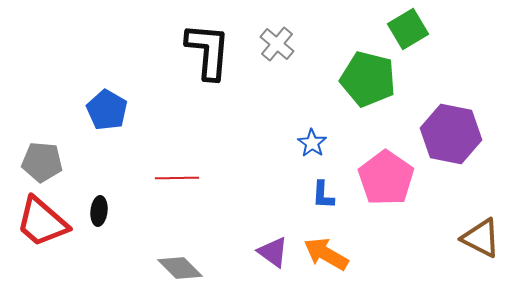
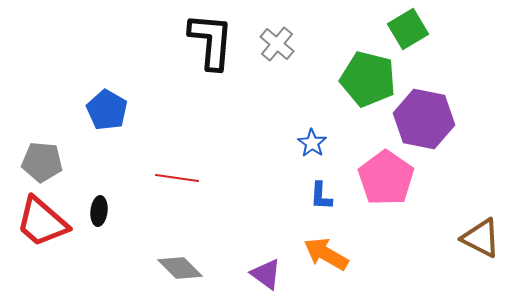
black L-shape: moved 3 px right, 10 px up
purple hexagon: moved 27 px left, 15 px up
red line: rotated 9 degrees clockwise
blue L-shape: moved 2 px left, 1 px down
purple triangle: moved 7 px left, 22 px down
